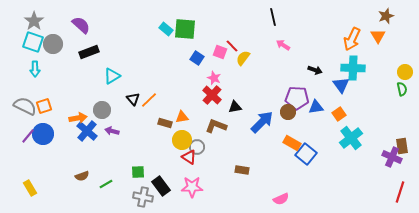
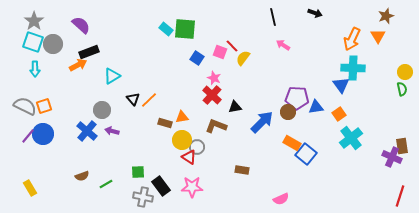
black arrow at (315, 70): moved 57 px up
orange arrow at (78, 118): moved 53 px up; rotated 18 degrees counterclockwise
red line at (400, 192): moved 4 px down
